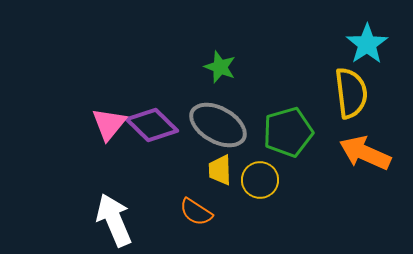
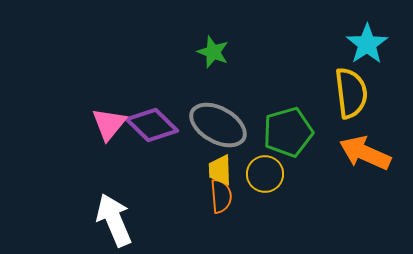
green star: moved 7 px left, 15 px up
yellow circle: moved 5 px right, 6 px up
orange semicircle: moved 25 px right, 16 px up; rotated 128 degrees counterclockwise
